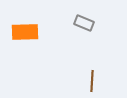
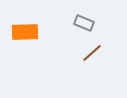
brown line: moved 28 px up; rotated 45 degrees clockwise
